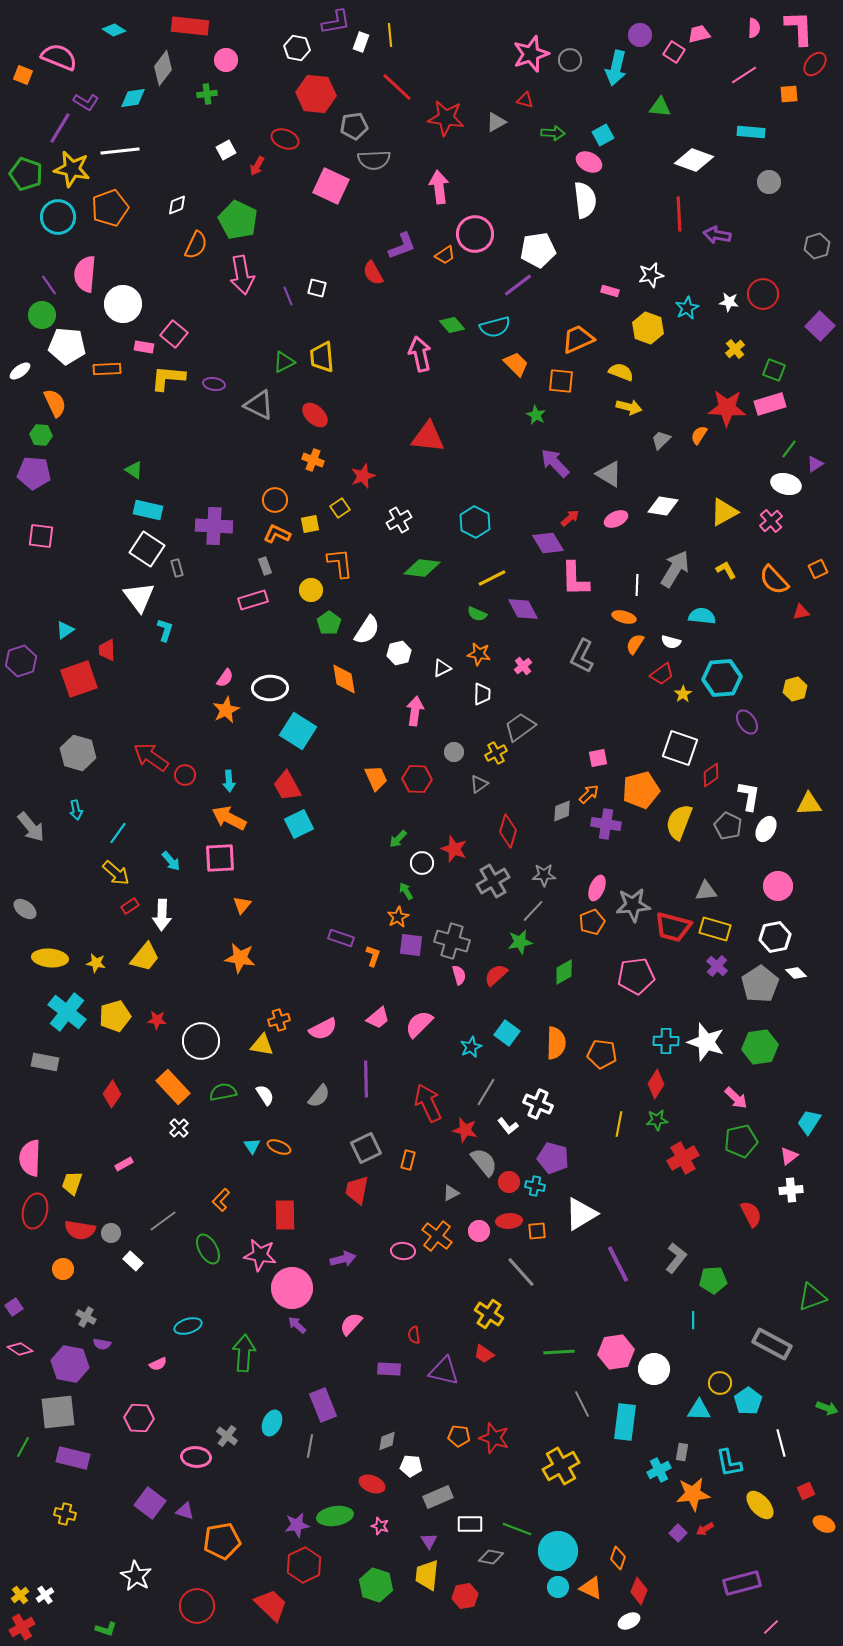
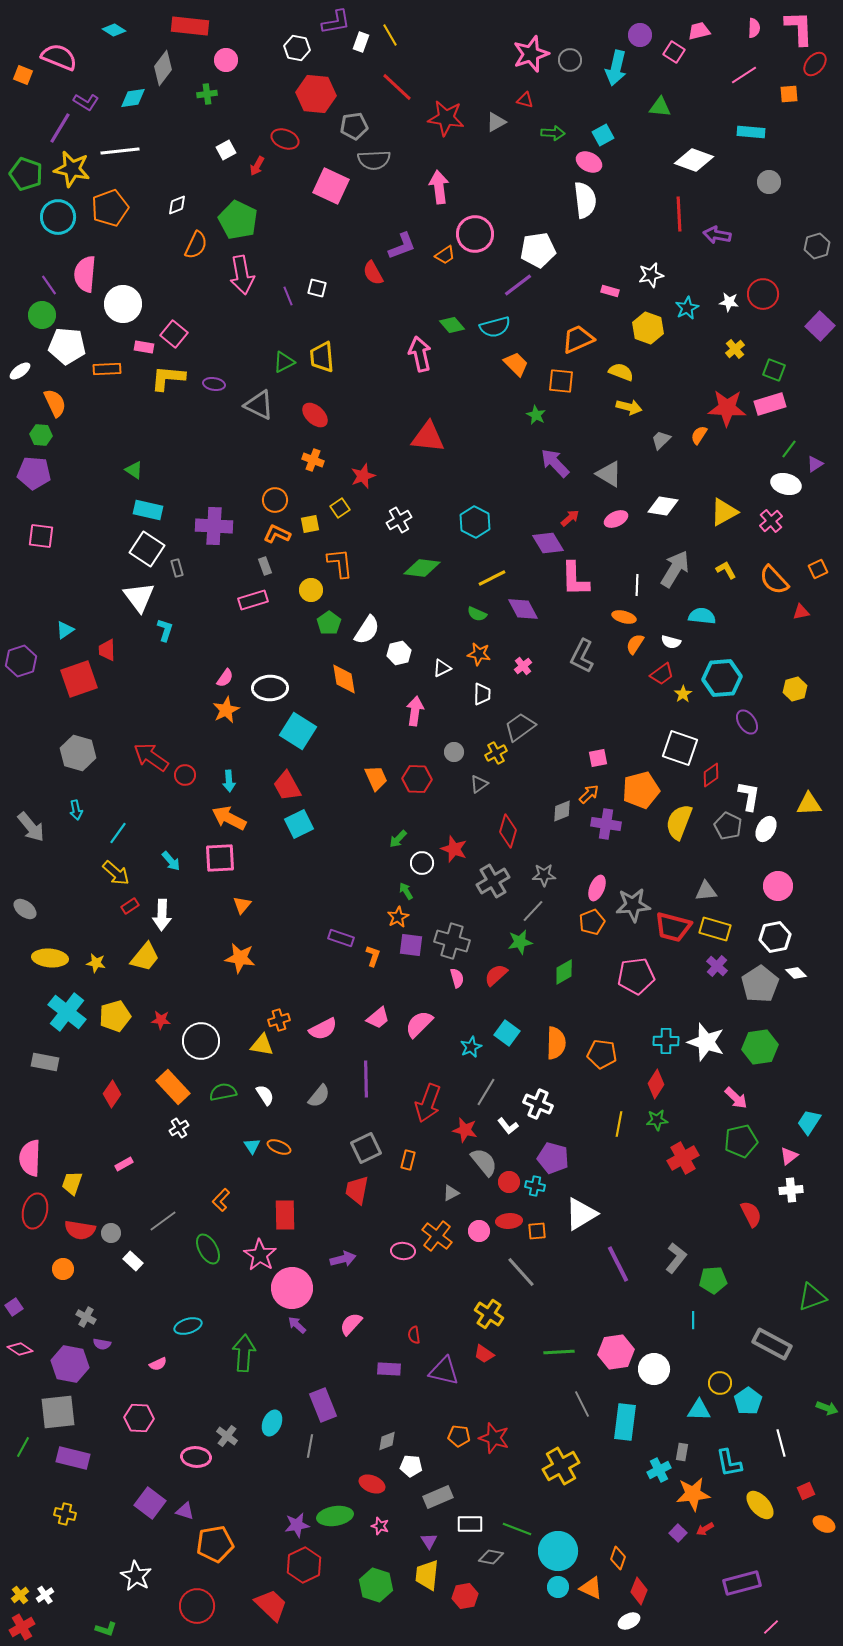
pink trapezoid at (699, 34): moved 3 px up
yellow line at (390, 35): rotated 25 degrees counterclockwise
pink semicircle at (459, 975): moved 2 px left, 3 px down
red star at (157, 1020): moved 4 px right
red arrow at (428, 1103): rotated 135 degrees counterclockwise
white cross at (179, 1128): rotated 12 degrees clockwise
pink star at (260, 1255): rotated 24 degrees clockwise
orange pentagon at (222, 1541): moved 7 px left, 3 px down
